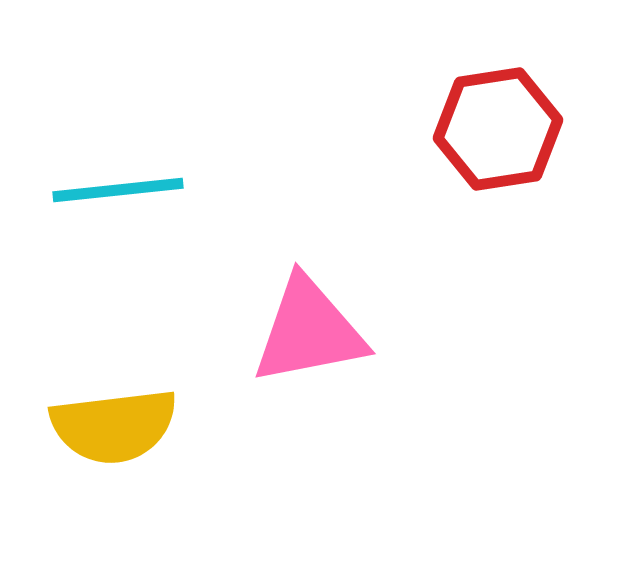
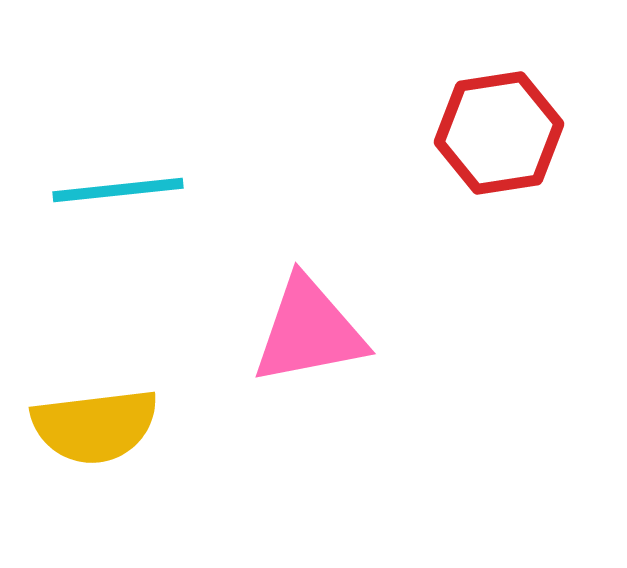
red hexagon: moved 1 px right, 4 px down
yellow semicircle: moved 19 px left
